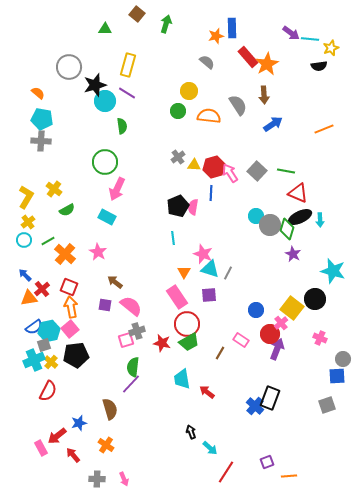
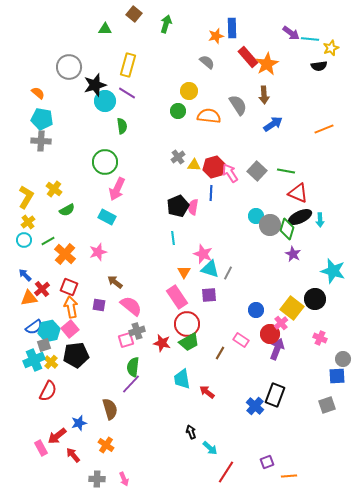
brown square at (137, 14): moved 3 px left
pink star at (98, 252): rotated 24 degrees clockwise
purple square at (105, 305): moved 6 px left
black rectangle at (270, 398): moved 5 px right, 3 px up
